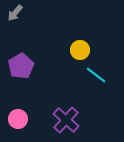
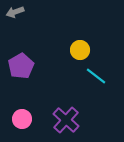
gray arrow: moved 1 px up; rotated 30 degrees clockwise
cyan line: moved 1 px down
pink circle: moved 4 px right
